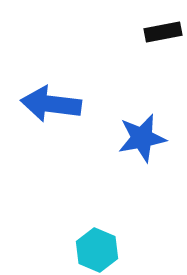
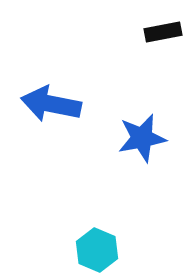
blue arrow: rotated 4 degrees clockwise
